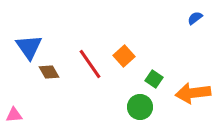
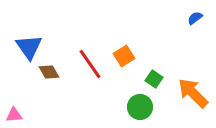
orange square: rotated 10 degrees clockwise
orange arrow: rotated 52 degrees clockwise
